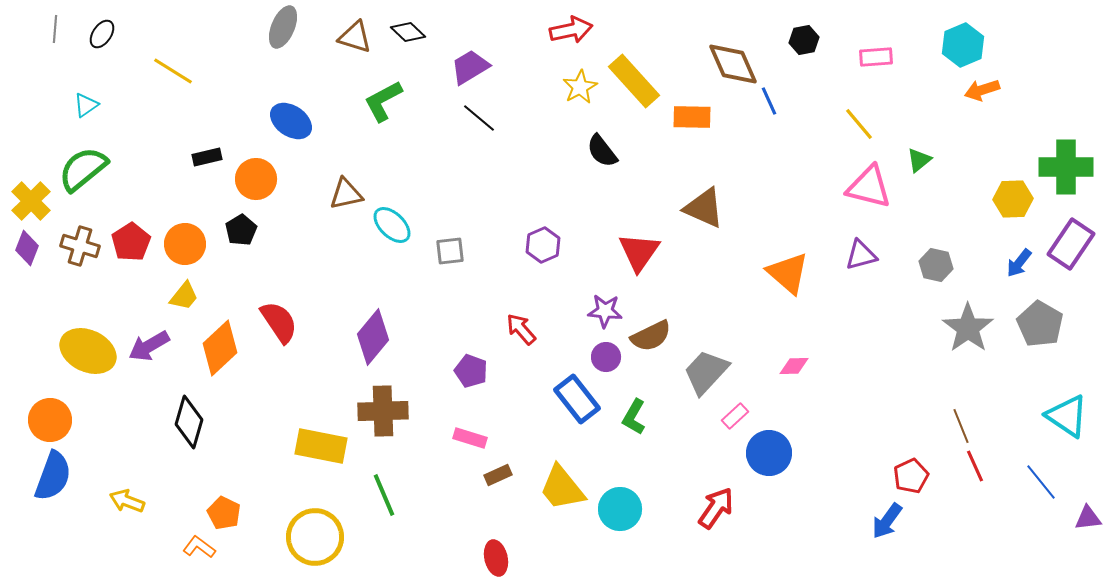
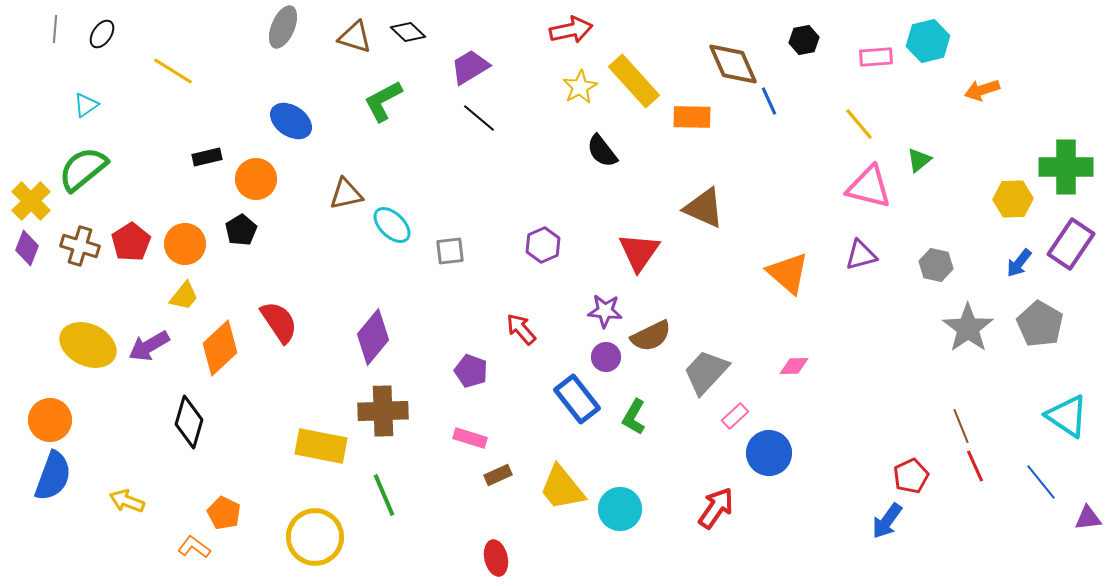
cyan hexagon at (963, 45): moved 35 px left, 4 px up; rotated 9 degrees clockwise
yellow ellipse at (88, 351): moved 6 px up
orange L-shape at (199, 547): moved 5 px left
